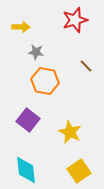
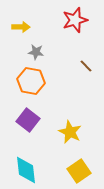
orange hexagon: moved 14 px left
